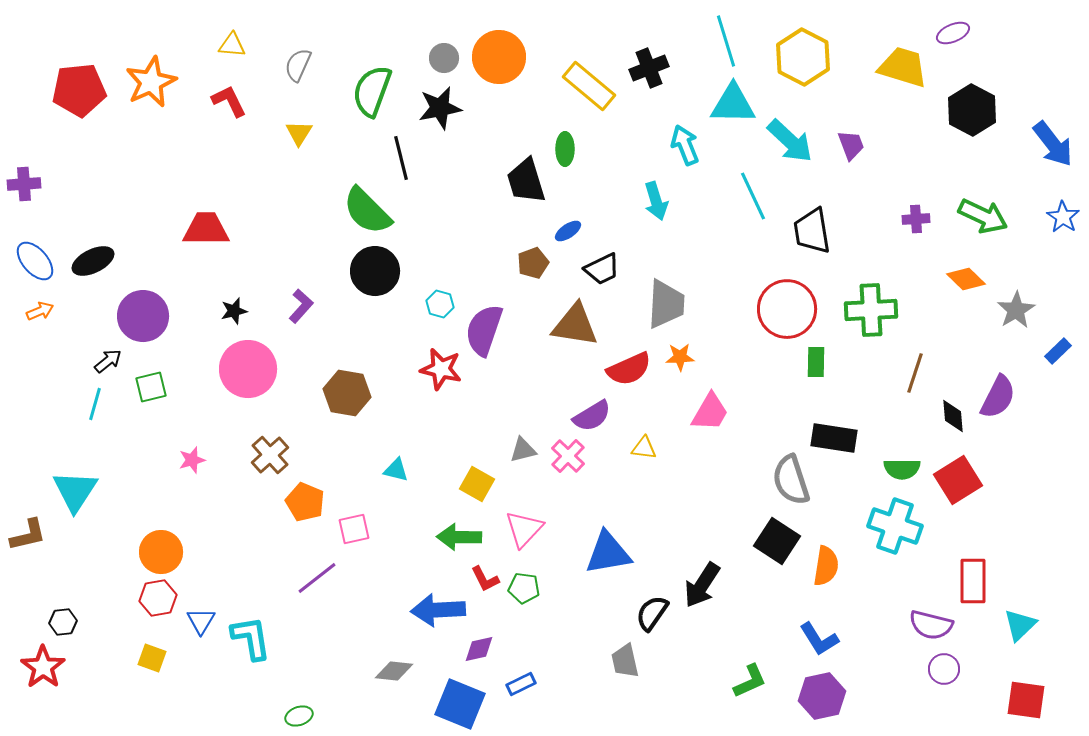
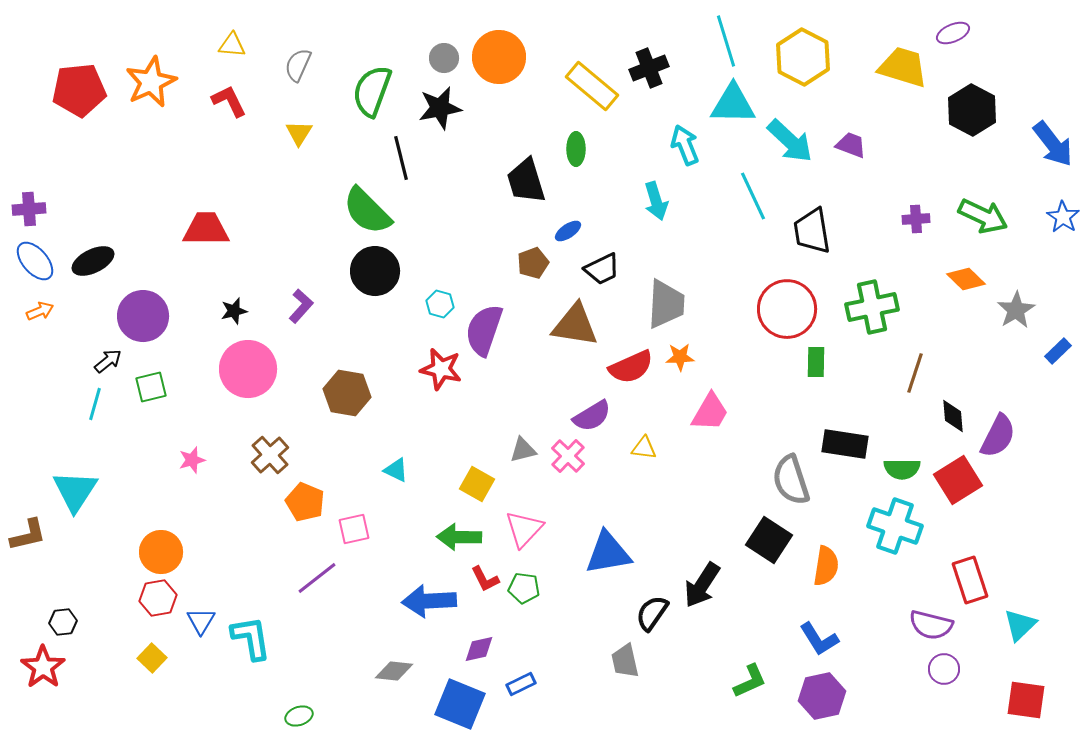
yellow rectangle at (589, 86): moved 3 px right
purple trapezoid at (851, 145): rotated 48 degrees counterclockwise
green ellipse at (565, 149): moved 11 px right
purple cross at (24, 184): moved 5 px right, 25 px down
green cross at (871, 310): moved 1 px right, 3 px up; rotated 9 degrees counterclockwise
red semicircle at (629, 369): moved 2 px right, 2 px up
purple semicircle at (998, 397): moved 39 px down
black rectangle at (834, 438): moved 11 px right, 6 px down
cyan triangle at (396, 470): rotated 12 degrees clockwise
black square at (777, 541): moved 8 px left, 1 px up
red rectangle at (973, 581): moved 3 px left, 1 px up; rotated 18 degrees counterclockwise
blue arrow at (438, 610): moved 9 px left, 9 px up
yellow square at (152, 658): rotated 24 degrees clockwise
